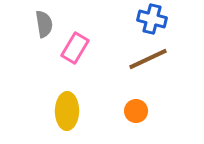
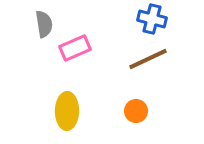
pink rectangle: rotated 36 degrees clockwise
